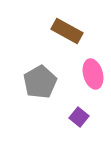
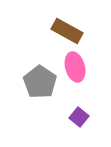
pink ellipse: moved 18 px left, 7 px up
gray pentagon: rotated 8 degrees counterclockwise
